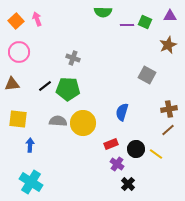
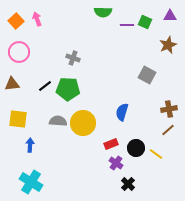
black circle: moved 1 px up
purple cross: moved 1 px left, 1 px up
